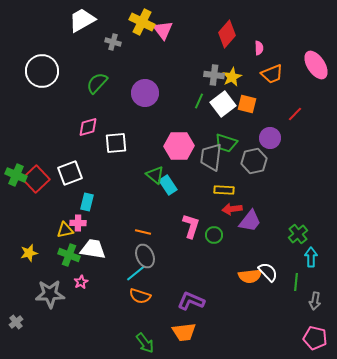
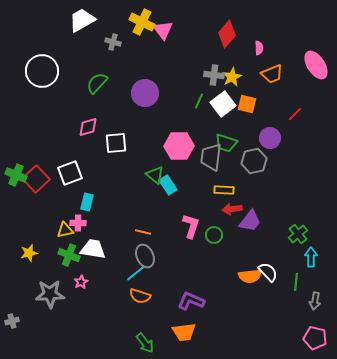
gray cross at (16, 322): moved 4 px left, 1 px up; rotated 24 degrees clockwise
